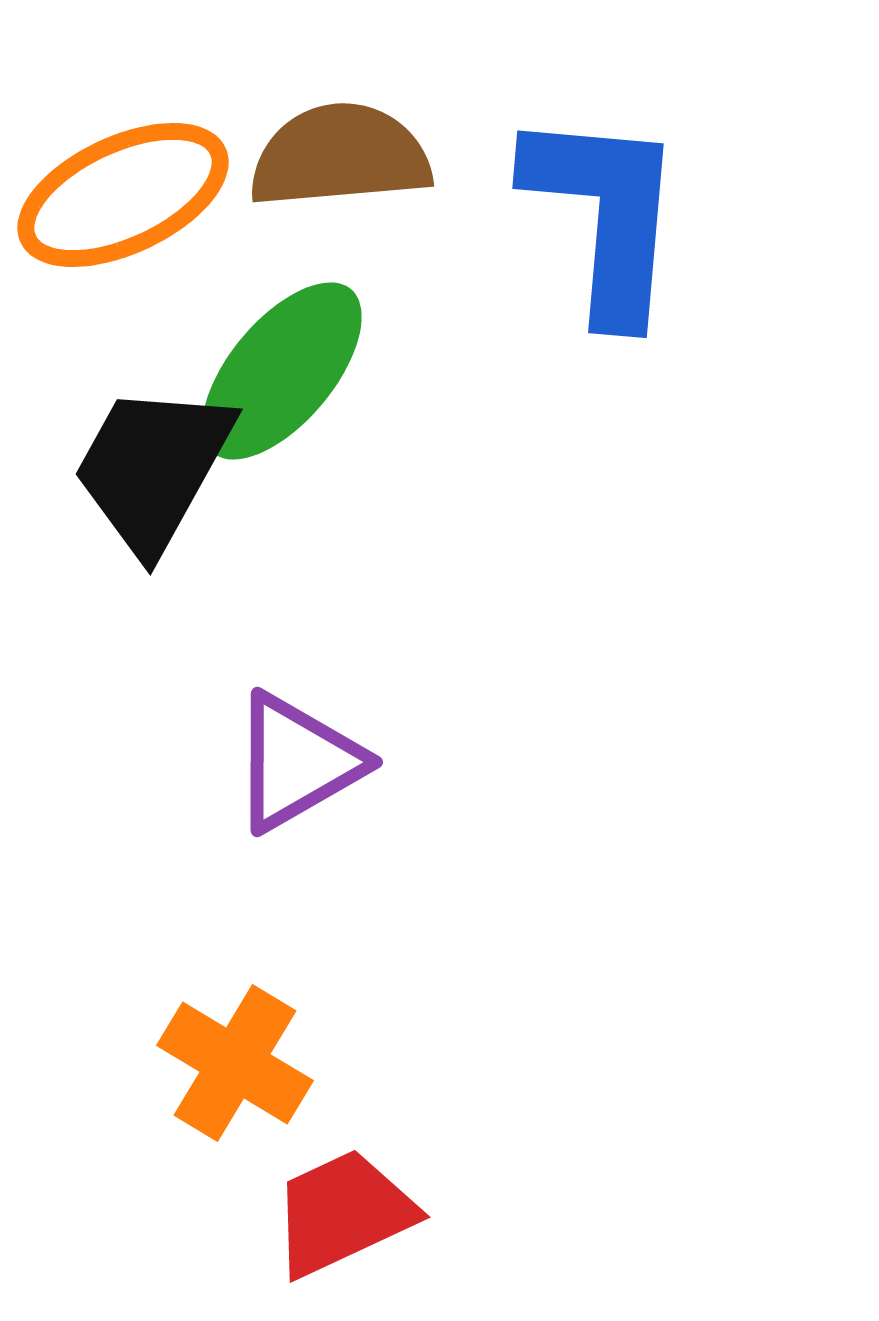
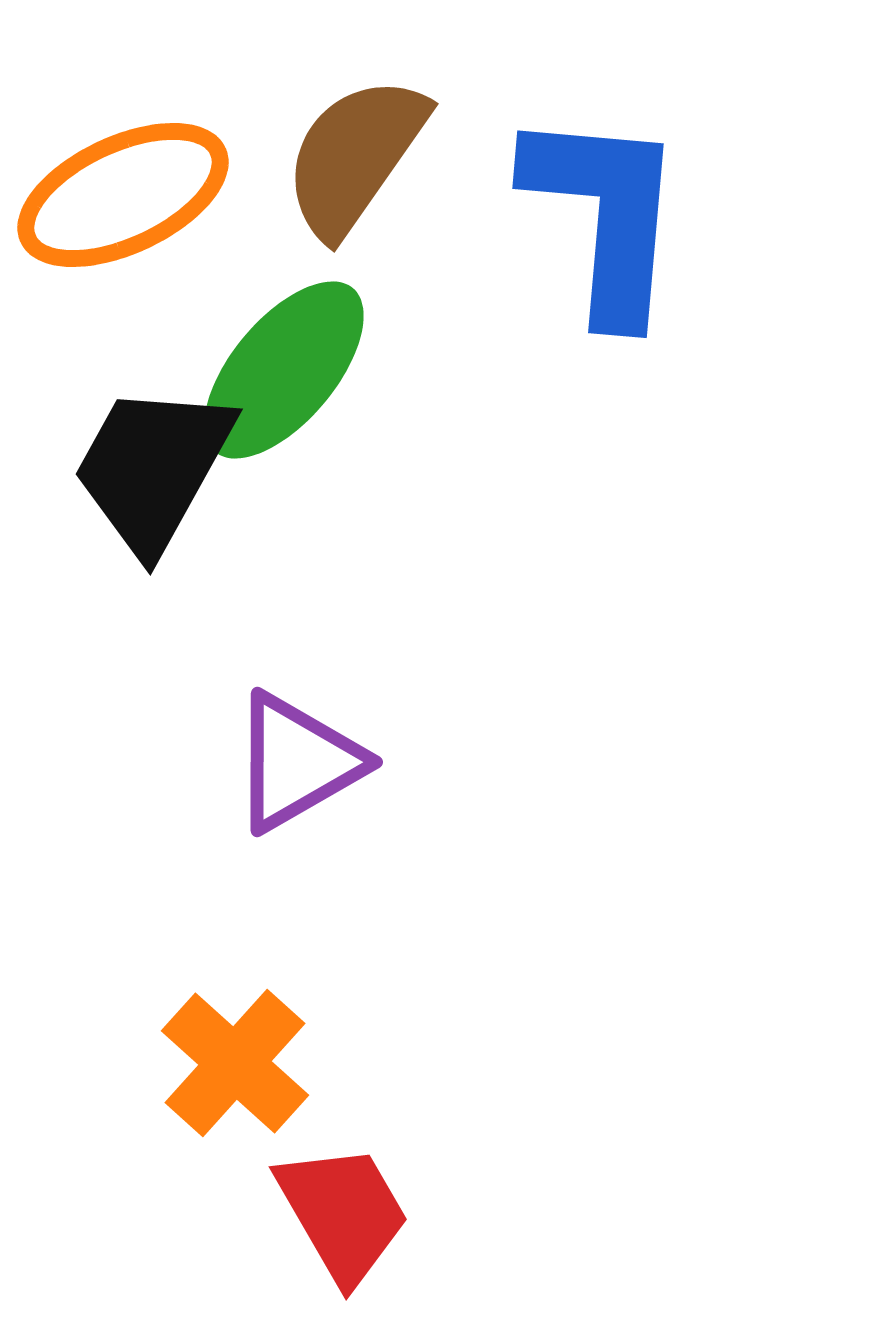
brown semicircle: moved 15 px right; rotated 50 degrees counterclockwise
green ellipse: moved 2 px right, 1 px up
orange cross: rotated 11 degrees clockwise
red trapezoid: rotated 85 degrees clockwise
